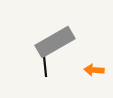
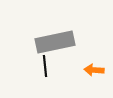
gray rectangle: rotated 18 degrees clockwise
